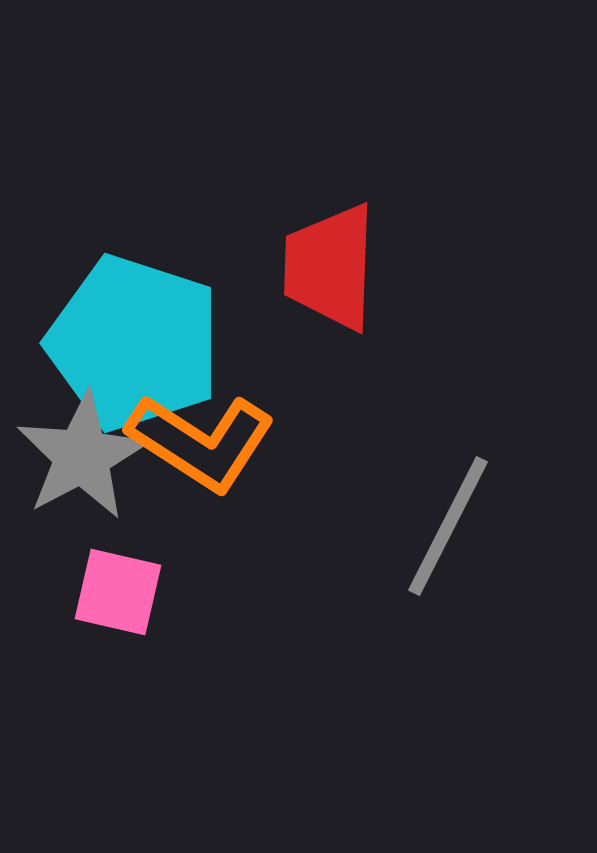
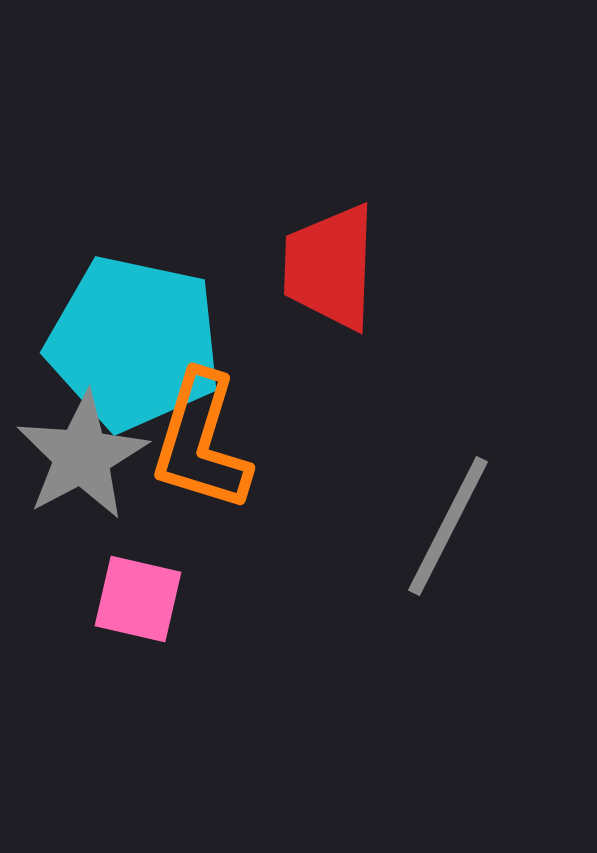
cyan pentagon: rotated 6 degrees counterclockwise
orange L-shape: rotated 74 degrees clockwise
pink square: moved 20 px right, 7 px down
